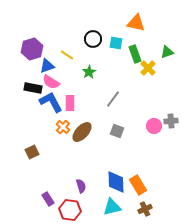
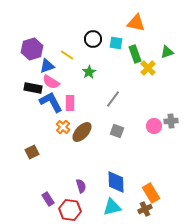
orange rectangle: moved 13 px right, 8 px down
